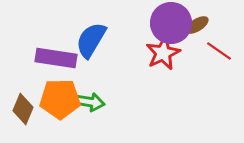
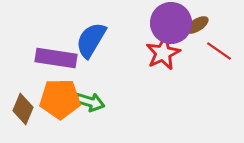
green arrow: rotated 8 degrees clockwise
